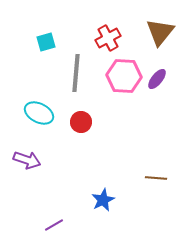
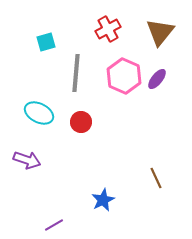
red cross: moved 9 px up
pink hexagon: rotated 20 degrees clockwise
brown line: rotated 60 degrees clockwise
